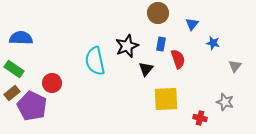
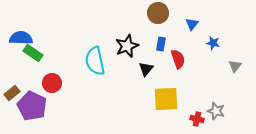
green rectangle: moved 19 px right, 16 px up
gray star: moved 9 px left, 9 px down
red cross: moved 3 px left, 1 px down
